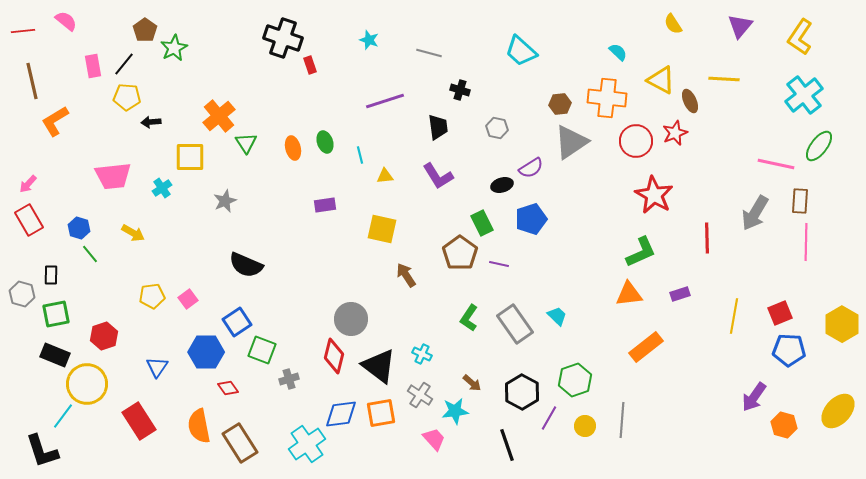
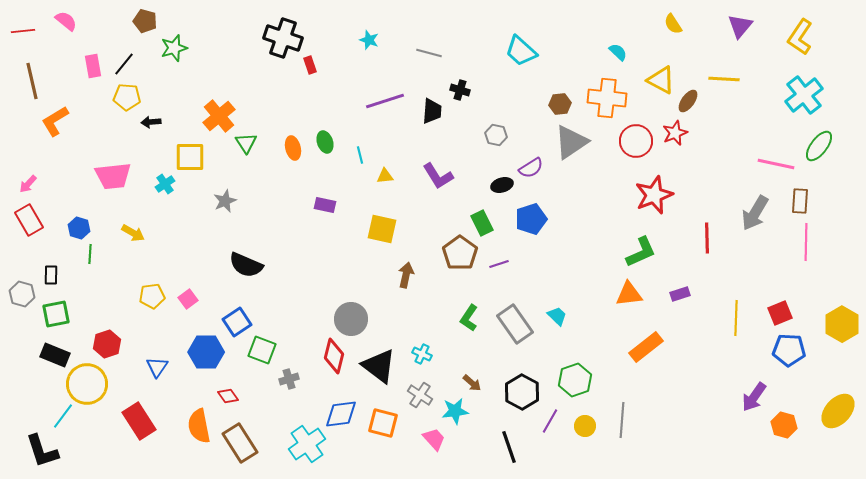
brown pentagon at (145, 30): moved 9 px up; rotated 20 degrees counterclockwise
green star at (174, 48): rotated 12 degrees clockwise
brown ellipse at (690, 101): moved 2 px left; rotated 60 degrees clockwise
black trapezoid at (438, 127): moved 6 px left, 16 px up; rotated 12 degrees clockwise
gray hexagon at (497, 128): moved 1 px left, 7 px down
cyan cross at (162, 188): moved 3 px right, 4 px up
red star at (654, 195): rotated 21 degrees clockwise
purple rectangle at (325, 205): rotated 20 degrees clockwise
green line at (90, 254): rotated 42 degrees clockwise
purple line at (499, 264): rotated 30 degrees counterclockwise
brown arrow at (406, 275): rotated 45 degrees clockwise
yellow line at (734, 316): moved 2 px right, 2 px down; rotated 8 degrees counterclockwise
red hexagon at (104, 336): moved 3 px right, 8 px down
red diamond at (228, 388): moved 8 px down
orange square at (381, 413): moved 2 px right, 10 px down; rotated 24 degrees clockwise
purple line at (549, 418): moved 1 px right, 3 px down
black line at (507, 445): moved 2 px right, 2 px down
